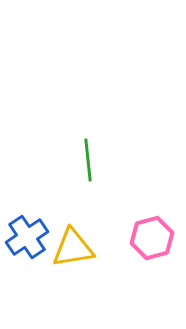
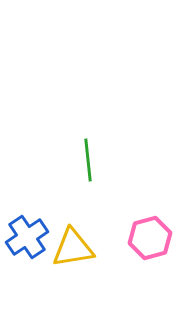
pink hexagon: moved 2 px left
